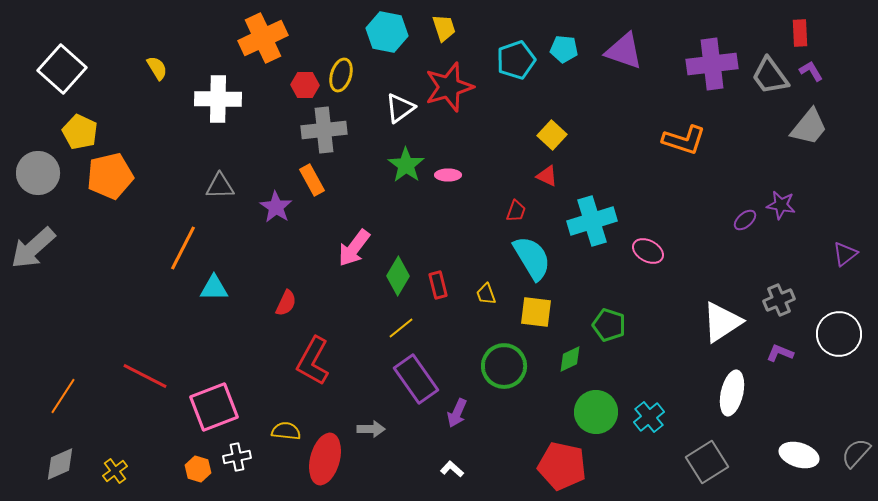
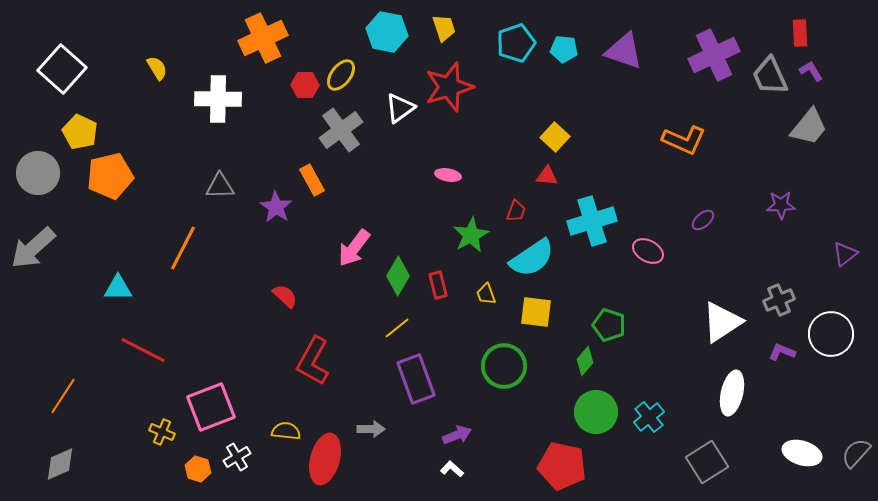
cyan pentagon at (516, 60): moved 17 px up
purple cross at (712, 64): moved 2 px right, 9 px up; rotated 18 degrees counterclockwise
yellow ellipse at (341, 75): rotated 20 degrees clockwise
gray trapezoid at (770, 76): rotated 12 degrees clockwise
gray cross at (324, 130): moved 17 px right; rotated 30 degrees counterclockwise
yellow square at (552, 135): moved 3 px right, 2 px down
orange L-shape at (684, 140): rotated 6 degrees clockwise
green star at (406, 165): moved 65 px right, 70 px down; rotated 9 degrees clockwise
pink ellipse at (448, 175): rotated 10 degrees clockwise
red triangle at (547, 176): rotated 20 degrees counterclockwise
purple star at (781, 205): rotated 12 degrees counterclockwise
purple ellipse at (745, 220): moved 42 px left
cyan semicircle at (532, 258): rotated 87 degrees clockwise
cyan triangle at (214, 288): moved 96 px left
red semicircle at (286, 303): moved 1 px left, 7 px up; rotated 72 degrees counterclockwise
yellow line at (401, 328): moved 4 px left
white circle at (839, 334): moved 8 px left
purple L-shape at (780, 353): moved 2 px right, 1 px up
green diamond at (570, 359): moved 15 px right, 2 px down; rotated 24 degrees counterclockwise
red line at (145, 376): moved 2 px left, 26 px up
purple rectangle at (416, 379): rotated 15 degrees clockwise
pink square at (214, 407): moved 3 px left
purple arrow at (457, 413): moved 22 px down; rotated 136 degrees counterclockwise
white ellipse at (799, 455): moved 3 px right, 2 px up
white cross at (237, 457): rotated 20 degrees counterclockwise
yellow cross at (115, 471): moved 47 px right, 39 px up; rotated 30 degrees counterclockwise
